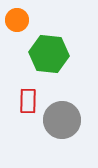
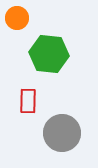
orange circle: moved 2 px up
gray circle: moved 13 px down
